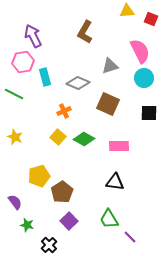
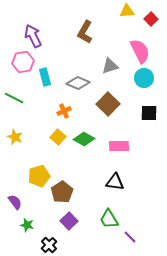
red square: rotated 24 degrees clockwise
green line: moved 4 px down
brown square: rotated 20 degrees clockwise
